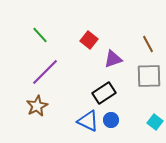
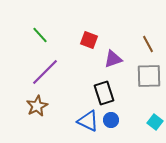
red square: rotated 18 degrees counterclockwise
black rectangle: rotated 75 degrees counterclockwise
